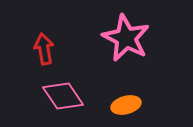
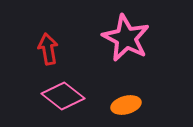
red arrow: moved 4 px right
pink diamond: rotated 18 degrees counterclockwise
